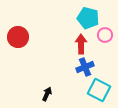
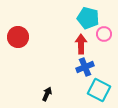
pink circle: moved 1 px left, 1 px up
